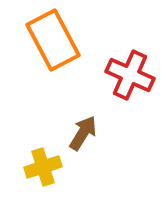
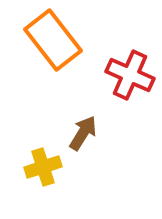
orange rectangle: rotated 10 degrees counterclockwise
